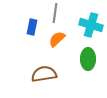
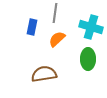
cyan cross: moved 2 px down
